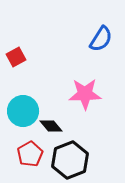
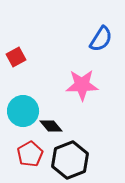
pink star: moved 3 px left, 9 px up
